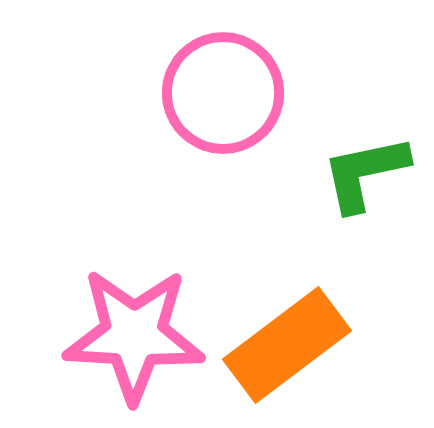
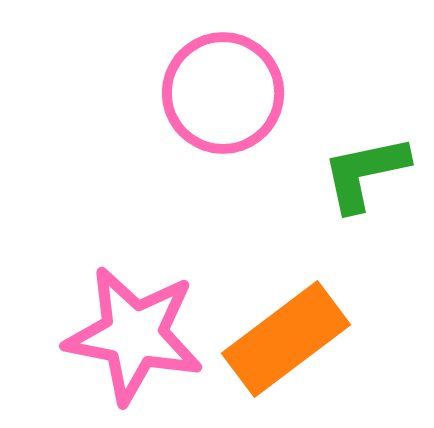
pink star: rotated 8 degrees clockwise
orange rectangle: moved 1 px left, 6 px up
